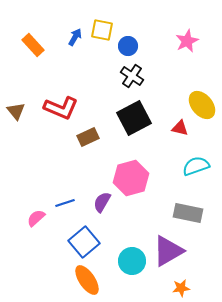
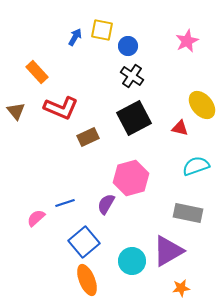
orange rectangle: moved 4 px right, 27 px down
purple semicircle: moved 4 px right, 2 px down
orange ellipse: rotated 12 degrees clockwise
